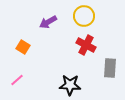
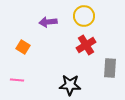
purple arrow: rotated 24 degrees clockwise
red cross: rotated 30 degrees clockwise
pink line: rotated 48 degrees clockwise
